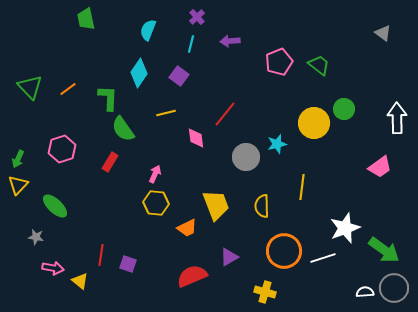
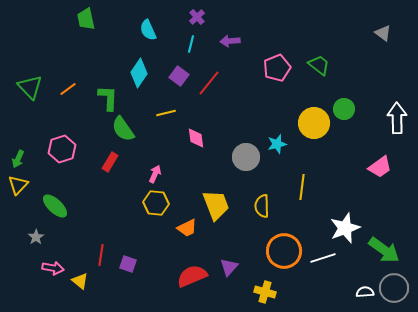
cyan semicircle at (148, 30): rotated 45 degrees counterclockwise
pink pentagon at (279, 62): moved 2 px left, 6 px down
red line at (225, 114): moved 16 px left, 31 px up
gray star at (36, 237): rotated 28 degrees clockwise
purple triangle at (229, 257): moved 10 px down; rotated 18 degrees counterclockwise
